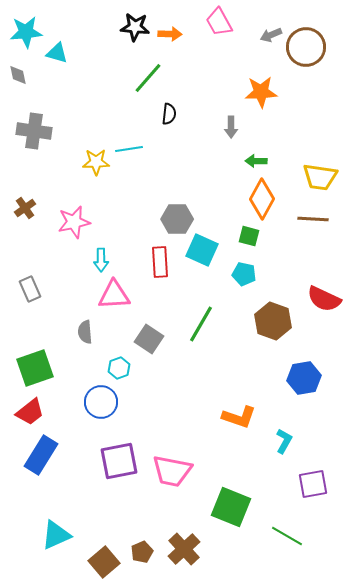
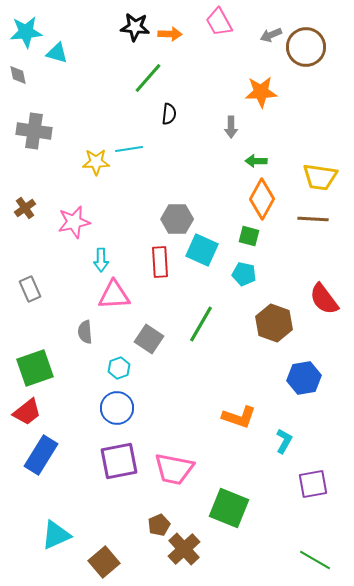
red semicircle at (324, 299): rotated 28 degrees clockwise
brown hexagon at (273, 321): moved 1 px right, 2 px down
blue circle at (101, 402): moved 16 px right, 6 px down
red trapezoid at (30, 412): moved 3 px left
pink trapezoid at (172, 471): moved 2 px right, 2 px up
green square at (231, 507): moved 2 px left, 1 px down
green line at (287, 536): moved 28 px right, 24 px down
brown pentagon at (142, 552): moved 17 px right, 27 px up
